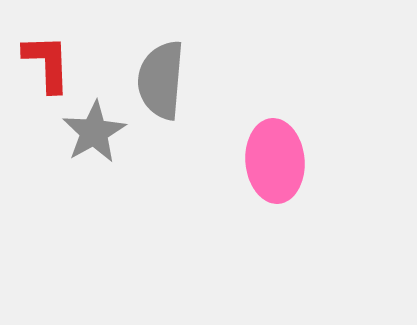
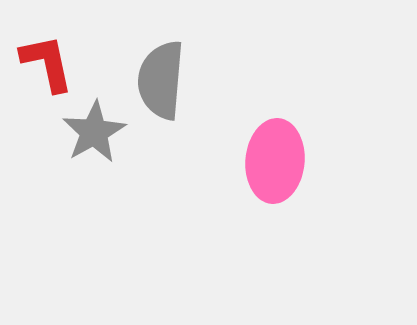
red L-shape: rotated 10 degrees counterclockwise
pink ellipse: rotated 10 degrees clockwise
